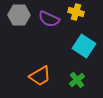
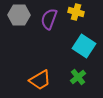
purple semicircle: rotated 85 degrees clockwise
orange trapezoid: moved 4 px down
green cross: moved 1 px right, 3 px up
